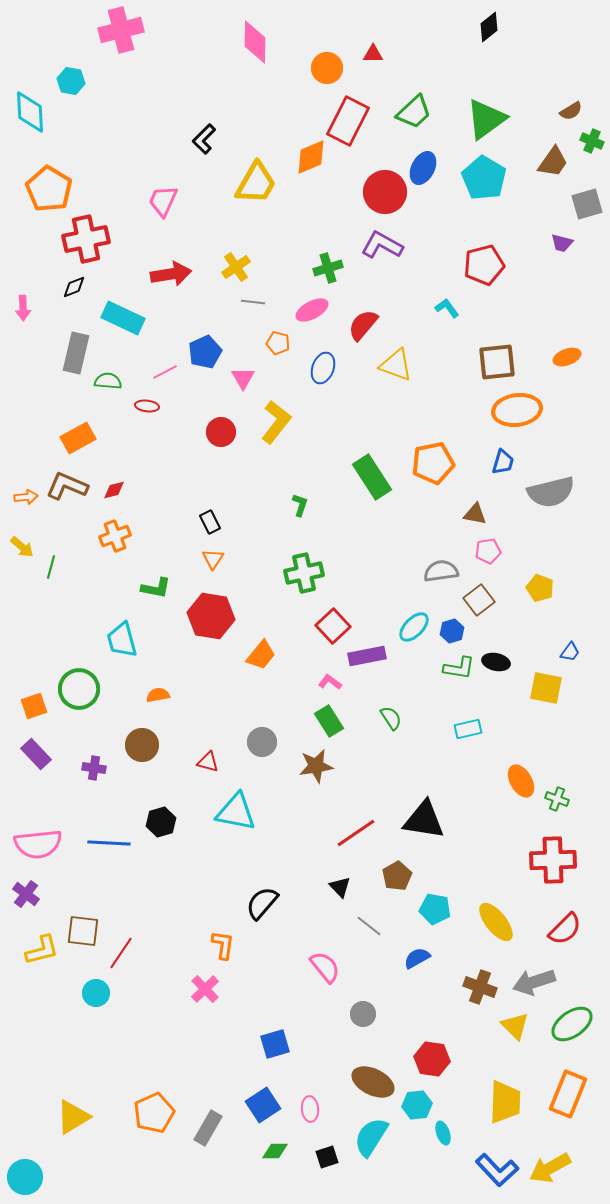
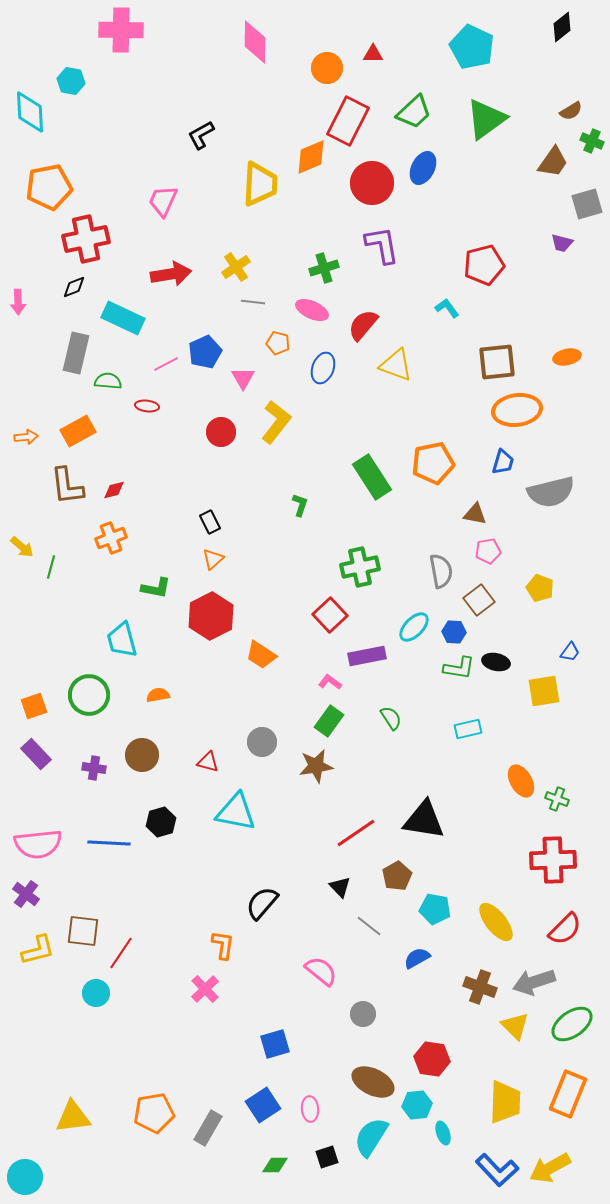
black diamond at (489, 27): moved 73 px right
pink cross at (121, 30): rotated 15 degrees clockwise
black L-shape at (204, 139): moved 3 px left, 4 px up; rotated 16 degrees clockwise
cyan pentagon at (484, 178): moved 12 px left, 131 px up; rotated 6 degrees counterclockwise
yellow trapezoid at (256, 183): moved 4 px right, 1 px down; rotated 27 degrees counterclockwise
orange pentagon at (49, 189): moved 2 px up; rotated 30 degrees clockwise
red circle at (385, 192): moved 13 px left, 9 px up
purple L-shape at (382, 245): rotated 51 degrees clockwise
green cross at (328, 268): moved 4 px left
pink arrow at (23, 308): moved 5 px left, 6 px up
pink ellipse at (312, 310): rotated 52 degrees clockwise
orange ellipse at (567, 357): rotated 8 degrees clockwise
pink line at (165, 372): moved 1 px right, 8 px up
orange rectangle at (78, 438): moved 7 px up
brown L-shape at (67, 486): rotated 120 degrees counterclockwise
orange arrow at (26, 497): moved 60 px up
orange cross at (115, 536): moved 4 px left, 2 px down
orange triangle at (213, 559): rotated 15 degrees clockwise
gray semicircle at (441, 571): rotated 88 degrees clockwise
green cross at (304, 573): moved 56 px right, 6 px up
red hexagon at (211, 616): rotated 24 degrees clockwise
red square at (333, 626): moved 3 px left, 11 px up
blue hexagon at (452, 631): moved 2 px right, 1 px down; rotated 20 degrees clockwise
orange trapezoid at (261, 655): rotated 84 degrees clockwise
yellow square at (546, 688): moved 2 px left, 3 px down; rotated 20 degrees counterclockwise
green circle at (79, 689): moved 10 px right, 6 px down
green rectangle at (329, 721): rotated 68 degrees clockwise
brown circle at (142, 745): moved 10 px down
yellow L-shape at (42, 950): moved 4 px left
pink semicircle at (325, 967): moved 4 px left, 4 px down; rotated 12 degrees counterclockwise
orange pentagon at (154, 1113): rotated 15 degrees clockwise
yellow triangle at (73, 1117): rotated 24 degrees clockwise
green diamond at (275, 1151): moved 14 px down
